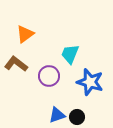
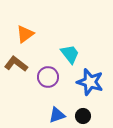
cyan trapezoid: rotated 120 degrees clockwise
purple circle: moved 1 px left, 1 px down
black circle: moved 6 px right, 1 px up
